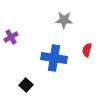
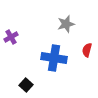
gray star: moved 2 px right, 4 px down; rotated 18 degrees counterclockwise
